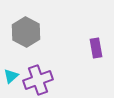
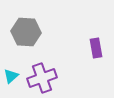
gray hexagon: rotated 24 degrees counterclockwise
purple cross: moved 4 px right, 2 px up
